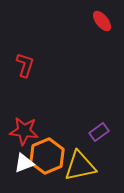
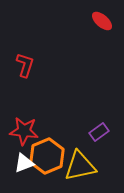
red ellipse: rotated 10 degrees counterclockwise
